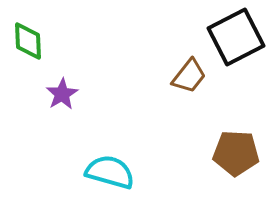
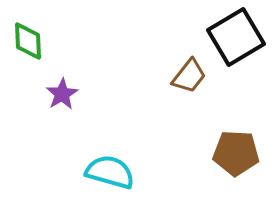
black square: rotated 4 degrees counterclockwise
